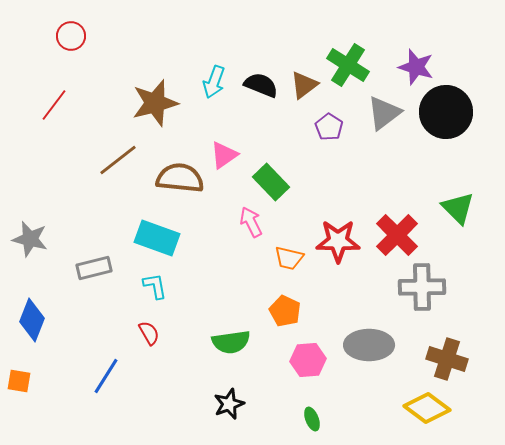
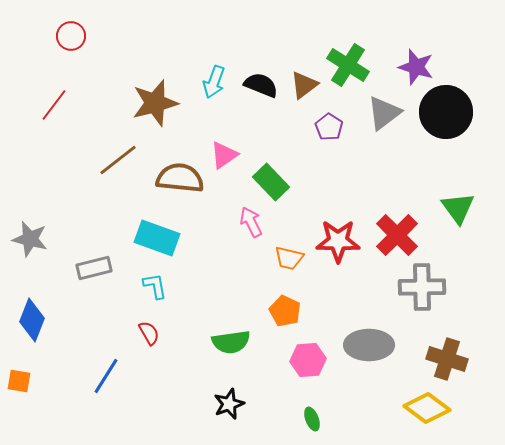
green triangle: rotated 9 degrees clockwise
